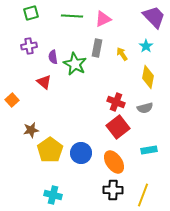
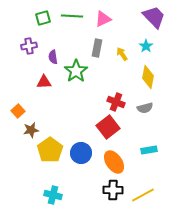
green square: moved 12 px right, 5 px down
green star: moved 1 px right, 7 px down; rotated 10 degrees clockwise
red triangle: rotated 42 degrees counterclockwise
orange square: moved 6 px right, 11 px down
red square: moved 10 px left
yellow line: rotated 40 degrees clockwise
